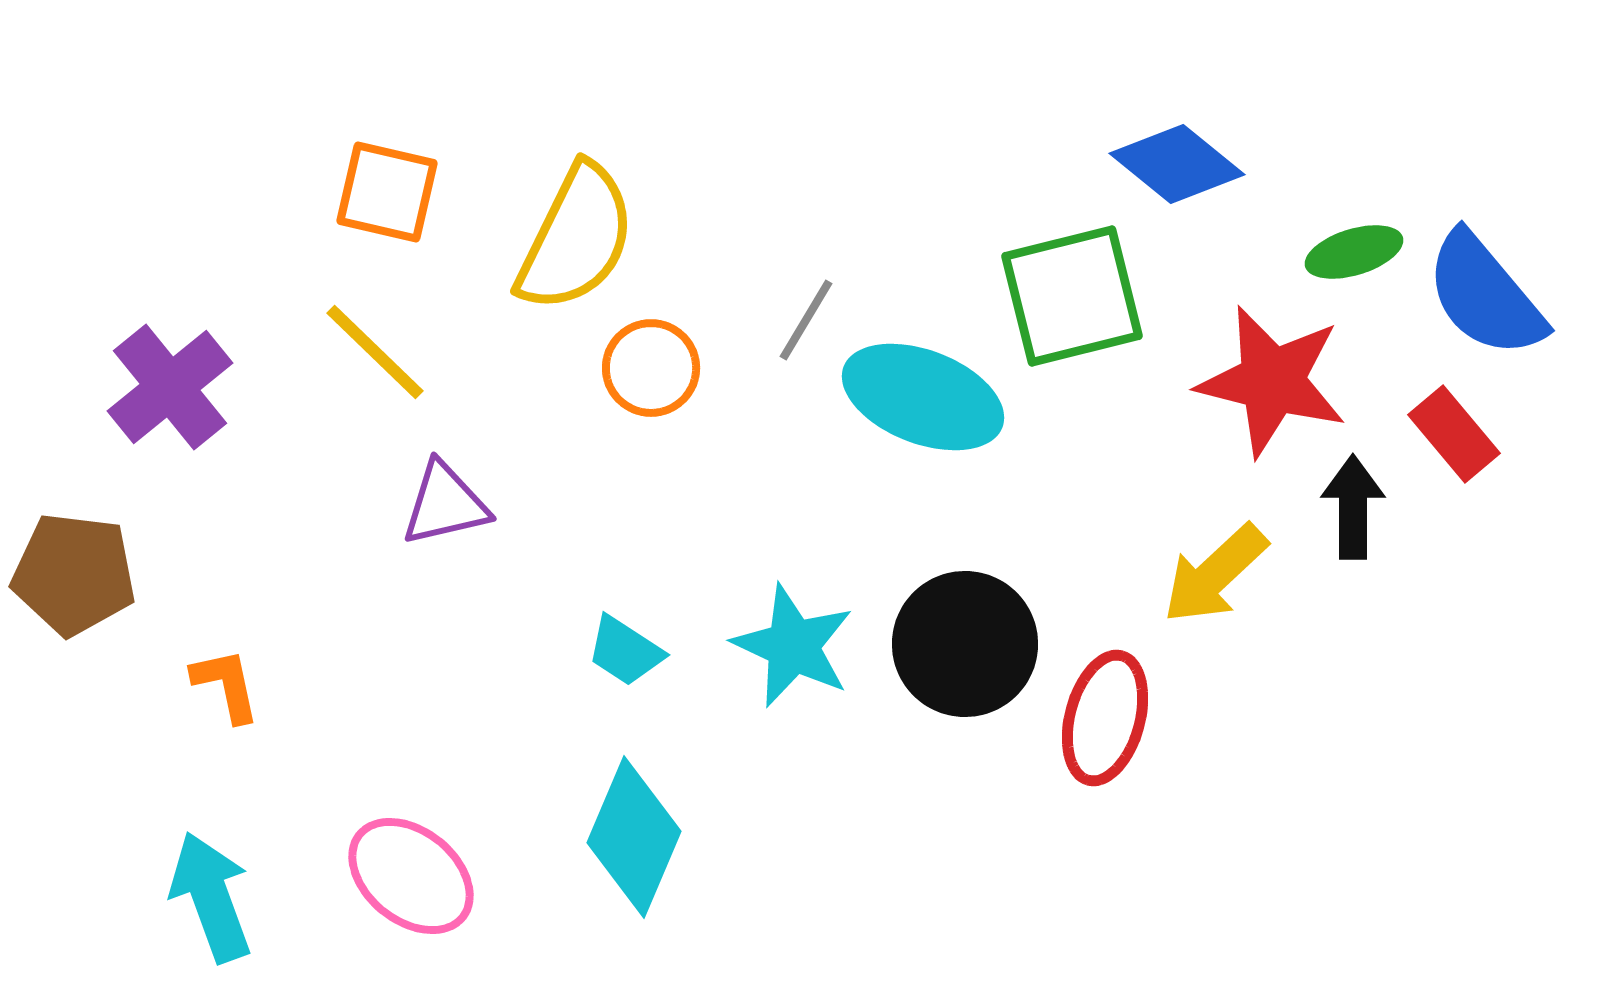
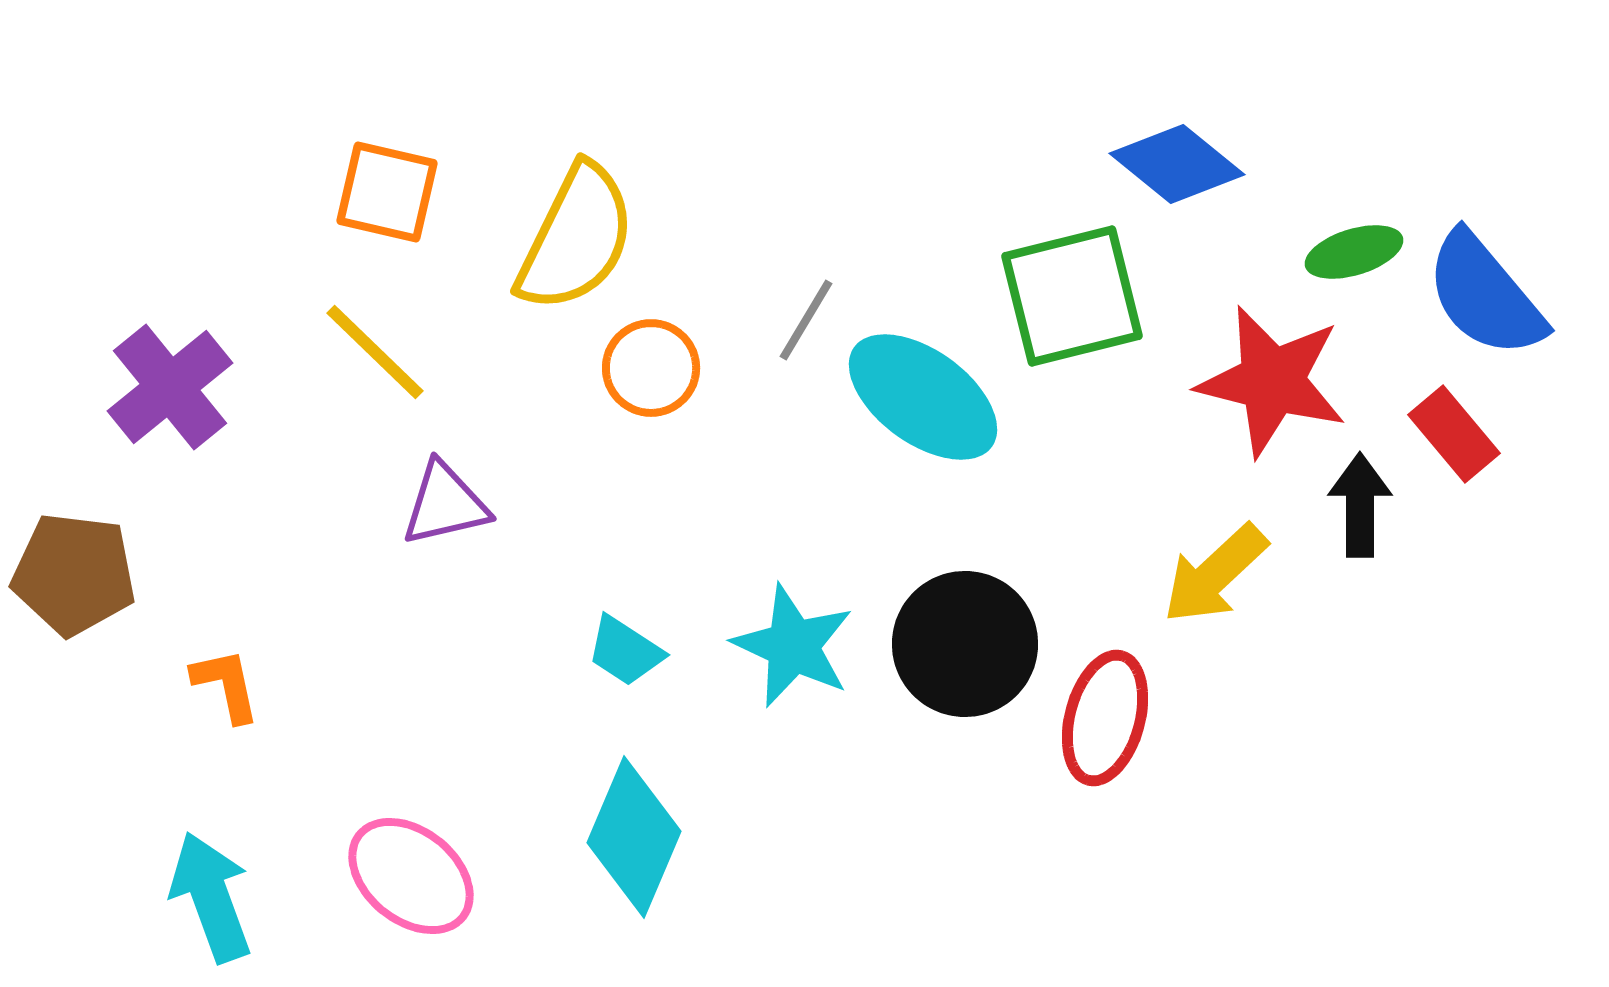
cyan ellipse: rotated 15 degrees clockwise
black arrow: moved 7 px right, 2 px up
